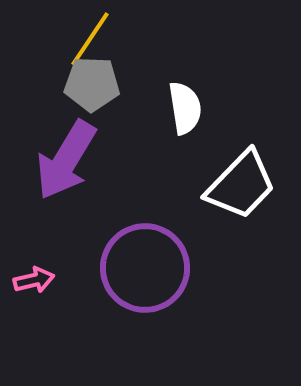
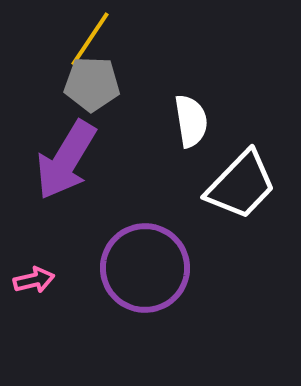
white semicircle: moved 6 px right, 13 px down
